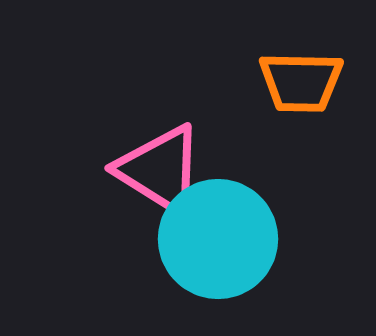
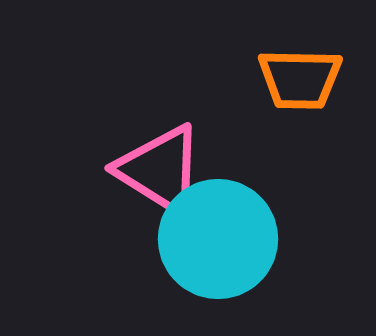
orange trapezoid: moved 1 px left, 3 px up
